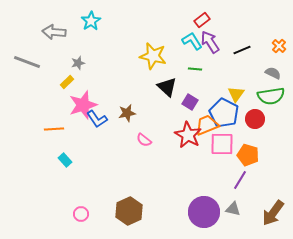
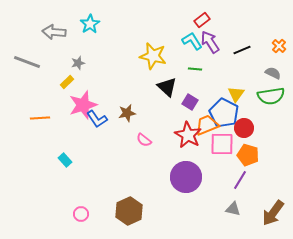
cyan star: moved 1 px left, 3 px down
red circle: moved 11 px left, 9 px down
orange line: moved 14 px left, 11 px up
purple circle: moved 18 px left, 35 px up
